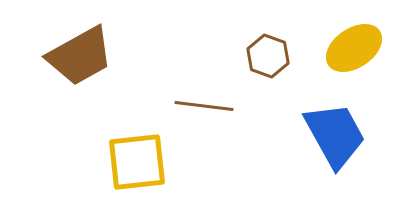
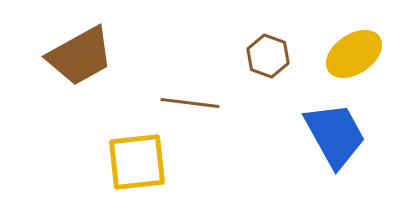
yellow ellipse: moved 6 px down
brown line: moved 14 px left, 3 px up
